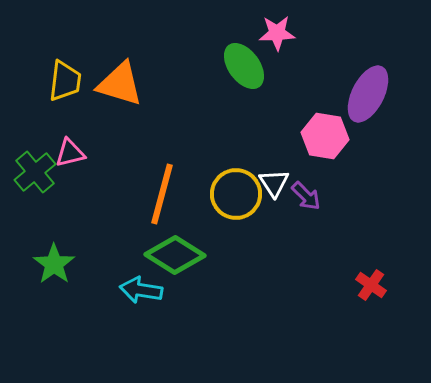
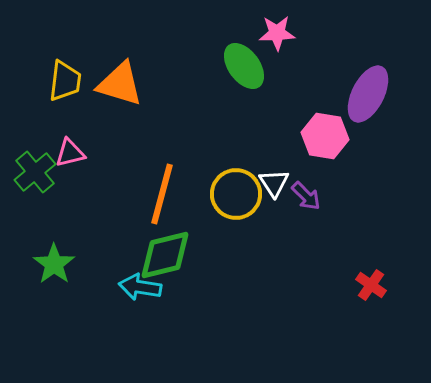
green diamond: moved 10 px left; rotated 46 degrees counterclockwise
cyan arrow: moved 1 px left, 3 px up
